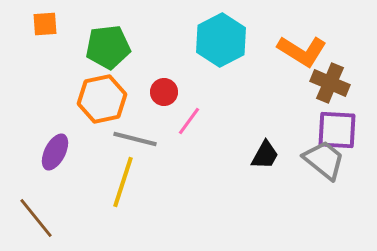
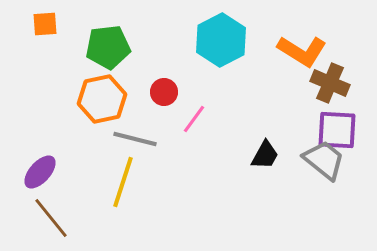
pink line: moved 5 px right, 2 px up
purple ellipse: moved 15 px left, 20 px down; rotated 15 degrees clockwise
brown line: moved 15 px right
